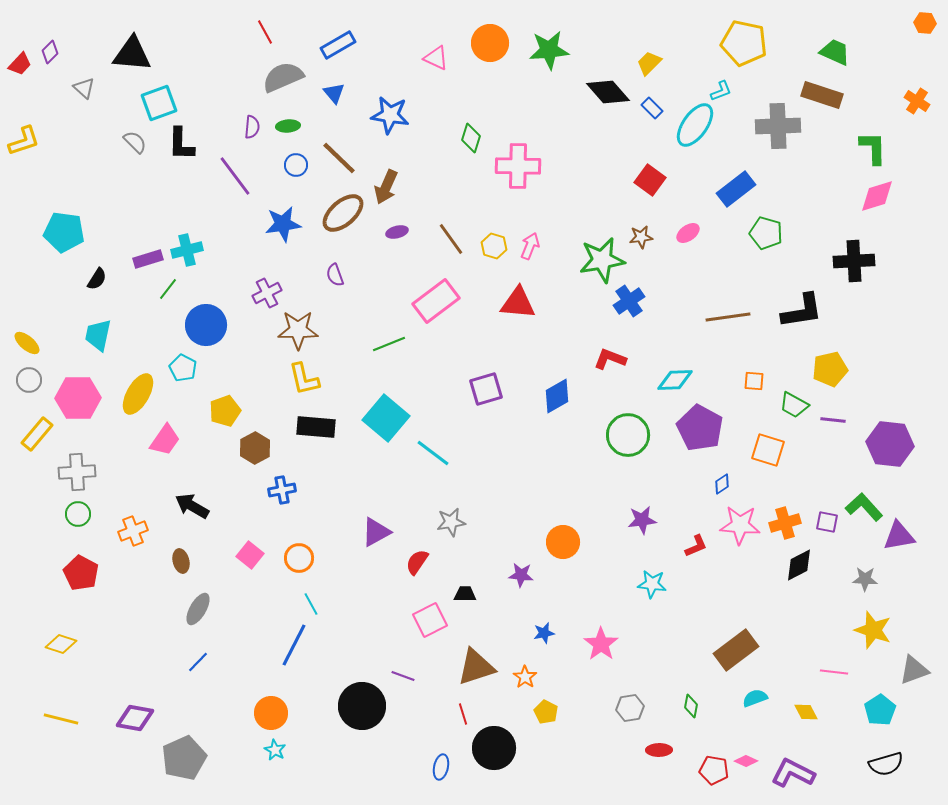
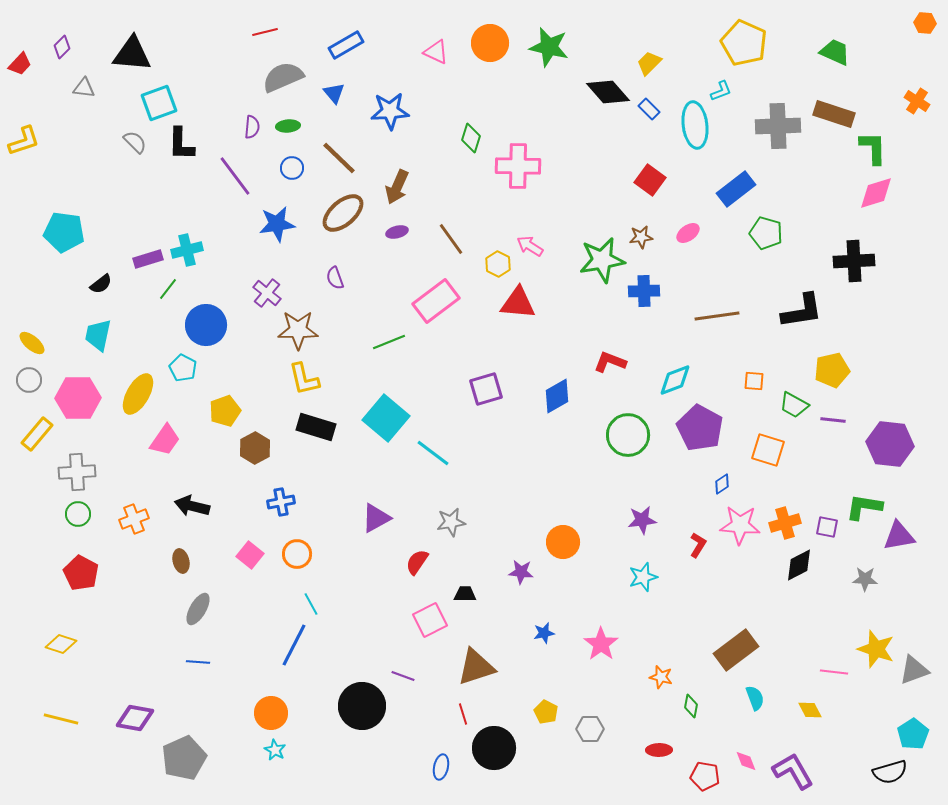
red line at (265, 32): rotated 75 degrees counterclockwise
yellow pentagon at (744, 43): rotated 12 degrees clockwise
blue rectangle at (338, 45): moved 8 px right
green star at (549, 50): moved 3 px up; rotated 18 degrees clockwise
purple diamond at (50, 52): moved 12 px right, 5 px up
pink triangle at (436, 58): moved 6 px up
gray triangle at (84, 88): rotated 35 degrees counterclockwise
brown rectangle at (822, 95): moved 12 px right, 19 px down
blue rectangle at (652, 108): moved 3 px left, 1 px down
blue star at (390, 115): moved 4 px up; rotated 12 degrees counterclockwise
cyan ellipse at (695, 125): rotated 42 degrees counterclockwise
blue circle at (296, 165): moved 4 px left, 3 px down
brown arrow at (386, 187): moved 11 px right
pink diamond at (877, 196): moved 1 px left, 3 px up
blue star at (283, 224): moved 6 px left
yellow hexagon at (494, 246): moved 4 px right, 18 px down; rotated 10 degrees clockwise
pink arrow at (530, 246): rotated 80 degrees counterclockwise
purple semicircle at (335, 275): moved 3 px down
black semicircle at (97, 279): moved 4 px right, 5 px down; rotated 20 degrees clockwise
purple cross at (267, 293): rotated 24 degrees counterclockwise
blue cross at (629, 301): moved 15 px right, 10 px up; rotated 32 degrees clockwise
brown line at (728, 317): moved 11 px left, 1 px up
yellow ellipse at (27, 343): moved 5 px right
green line at (389, 344): moved 2 px up
red L-shape at (610, 359): moved 3 px down
yellow pentagon at (830, 369): moved 2 px right, 1 px down
cyan diamond at (675, 380): rotated 18 degrees counterclockwise
black rectangle at (316, 427): rotated 12 degrees clockwise
blue cross at (282, 490): moved 1 px left, 12 px down
black arrow at (192, 506): rotated 16 degrees counterclockwise
green L-shape at (864, 507): rotated 39 degrees counterclockwise
purple square at (827, 522): moved 5 px down
orange cross at (133, 531): moved 1 px right, 12 px up
purple triangle at (376, 532): moved 14 px up
red L-shape at (696, 546): moved 2 px right, 1 px up; rotated 35 degrees counterclockwise
orange circle at (299, 558): moved 2 px left, 4 px up
purple star at (521, 575): moved 3 px up
cyan star at (652, 584): moved 9 px left, 7 px up; rotated 24 degrees counterclockwise
yellow star at (873, 630): moved 3 px right, 19 px down
blue line at (198, 662): rotated 50 degrees clockwise
orange star at (525, 677): moved 136 px right; rotated 20 degrees counterclockwise
cyan semicircle at (755, 698): rotated 90 degrees clockwise
gray hexagon at (630, 708): moved 40 px left, 21 px down; rotated 8 degrees clockwise
cyan pentagon at (880, 710): moved 33 px right, 24 px down
yellow diamond at (806, 712): moved 4 px right, 2 px up
pink diamond at (746, 761): rotated 45 degrees clockwise
black semicircle at (886, 764): moved 4 px right, 8 px down
red pentagon at (714, 770): moved 9 px left, 6 px down
purple L-shape at (793, 773): moved 2 px up; rotated 33 degrees clockwise
